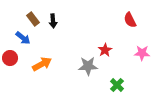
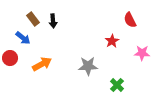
red star: moved 7 px right, 9 px up
